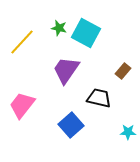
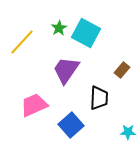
green star: rotated 28 degrees clockwise
brown rectangle: moved 1 px left, 1 px up
black trapezoid: rotated 80 degrees clockwise
pink trapezoid: moved 12 px right; rotated 28 degrees clockwise
